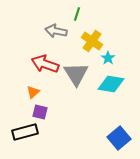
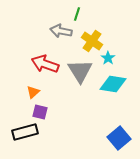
gray arrow: moved 5 px right
gray triangle: moved 4 px right, 3 px up
cyan diamond: moved 2 px right
